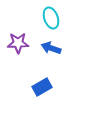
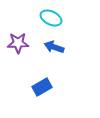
cyan ellipse: rotated 45 degrees counterclockwise
blue arrow: moved 3 px right, 1 px up
